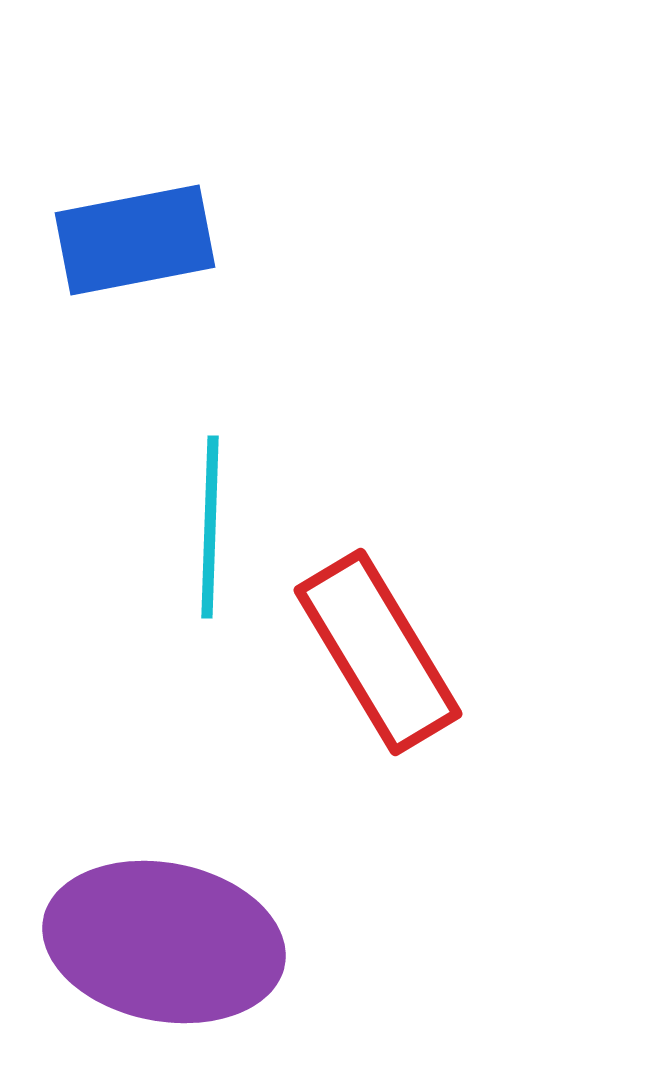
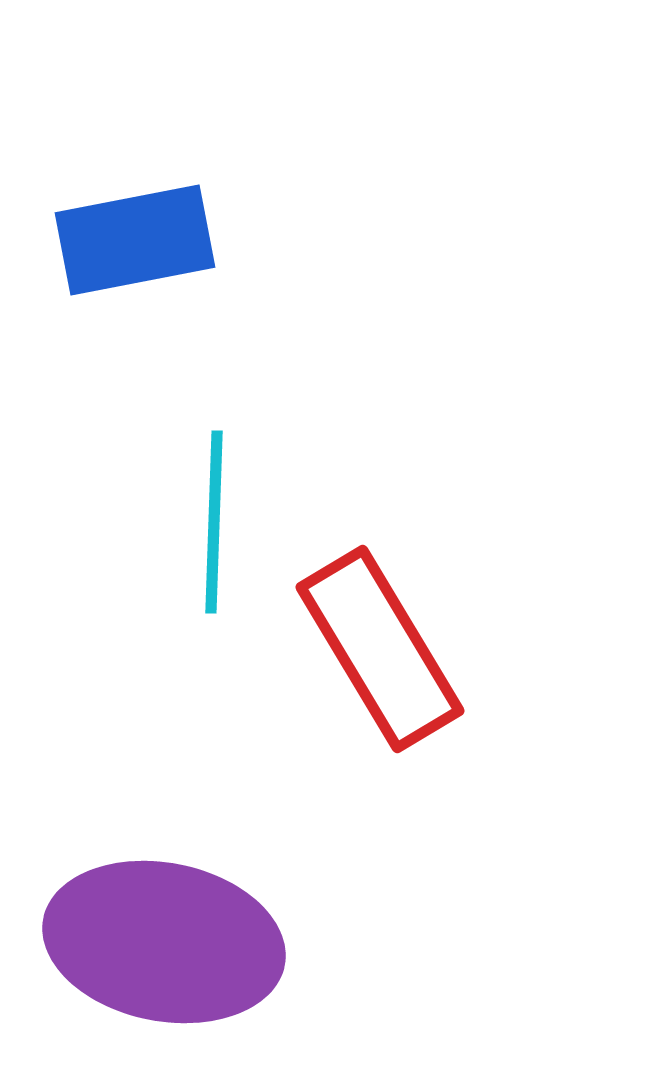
cyan line: moved 4 px right, 5 px up
red rectangle: moved 2 px right, 3 px up
